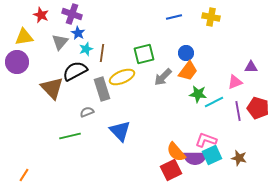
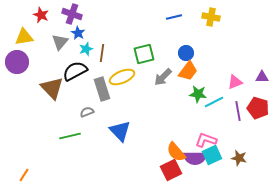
purple triangle: moved 11 px right, 10 px down
